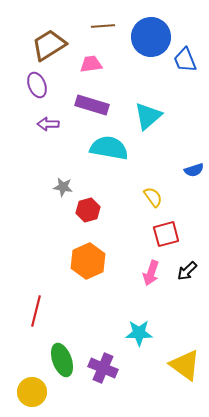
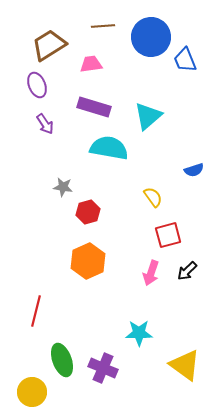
purple rectangle: moved 2 px right, 2 px down
purple arrow: moved 3 px left; rotated 125 degrees counterclockwise
red hexagon: moved 2 px down
red square: moved 2 px right, 1 px down
